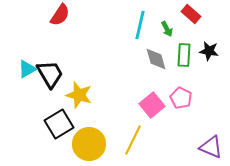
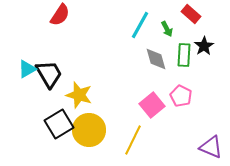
cyan line: rotated 16 degrees clockwise
black star: moved 5 px left, 5 px up; rotated 30 degrees clockwise
black trapezoid: moved 1 px left
pink pentagon: moved 2 px up
yellow circle: moved 14 px up
